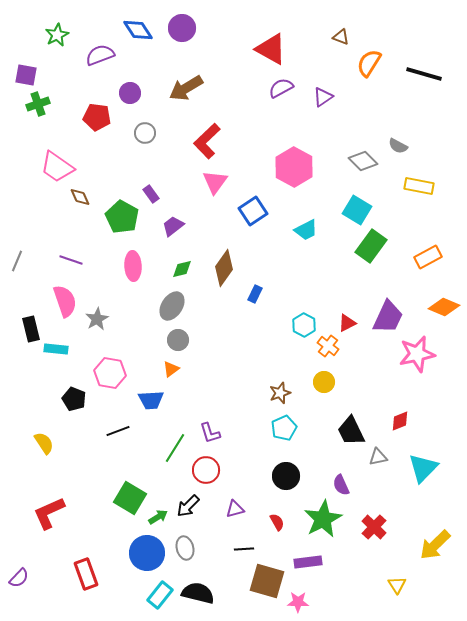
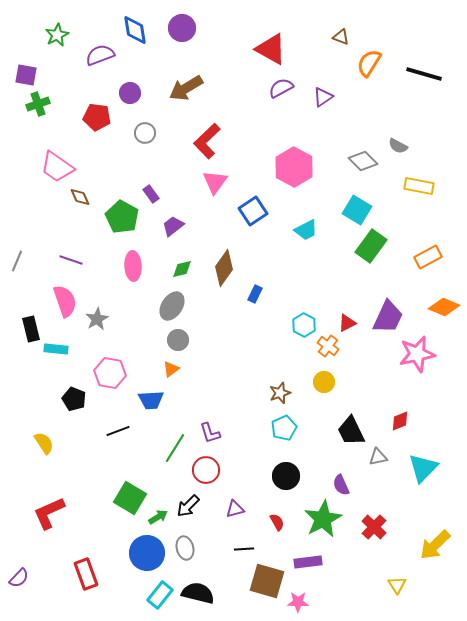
blue diamond at (138, 30): moved 3 px left; rotated 24 degrees clockwise
